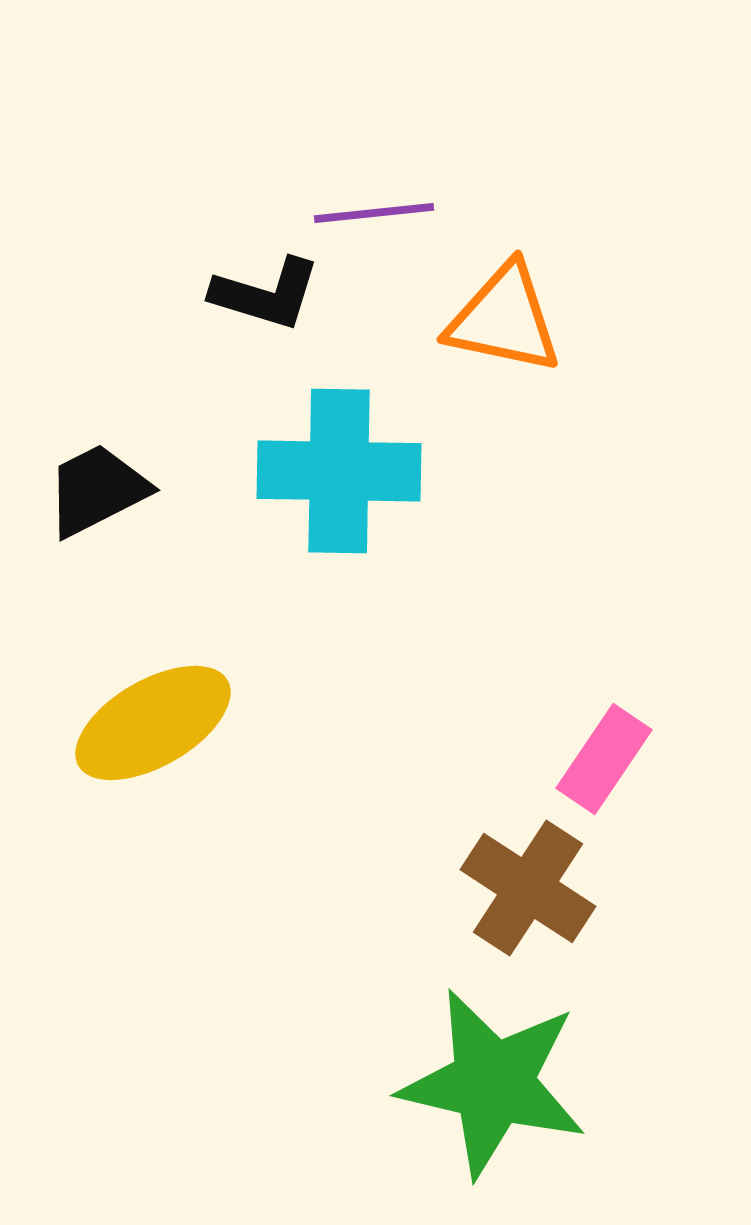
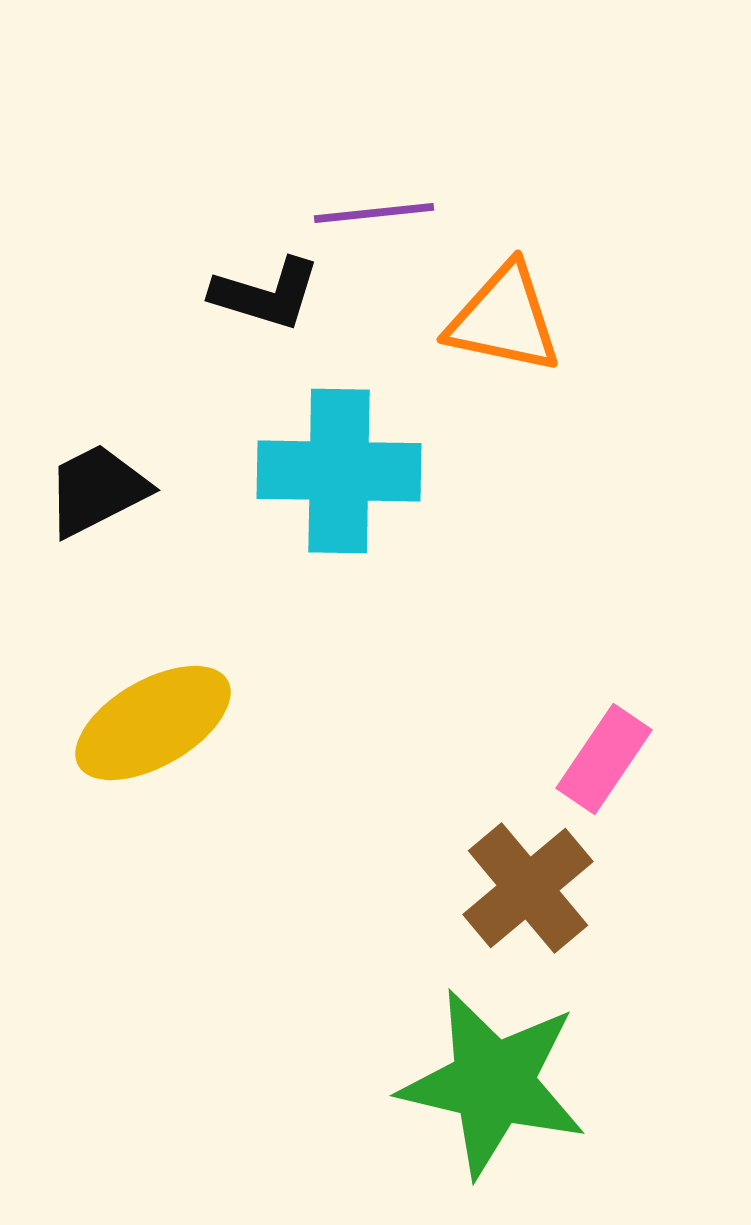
brown cross: rotated 17 degrees clockwise
